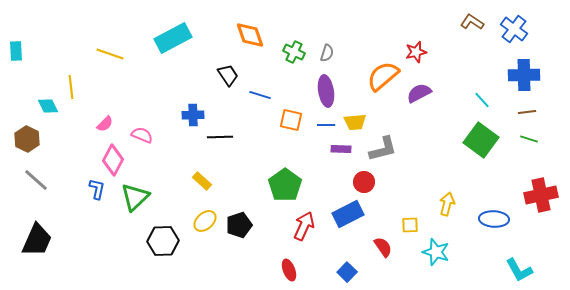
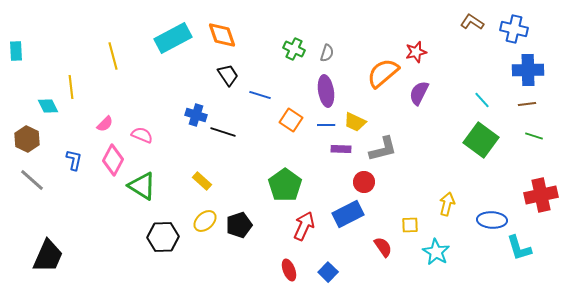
blue cross at (514, 29): rotated 24 degrees counterclockwise
orange diamond at (250, 35): moved 28 px left
green cross at (294, 52): moved 3 px up
yellow line at (110, 54): moved 3 px right, 2 px down; rotated 56 degrees clockwise
blue cross at (524, 75): moved 4 px right, 5 px up
orange semicircle at (383, 76): moved 3 px up
purple semicircle at (419, 93): rotated 35 degrees counterclockwise
brown line at (527, 112): moved 8 px up
blue cross at (193, 115): moved 3 px right; rotated 20 degrees clockwise
orange square at (291, 120): rotated 20 degrees clockwise
yellow trapezoid at (355, 122): rotated 30 degrees clockwise
black line at (220, 137): moved 3 px right, 5 px up; rotated 20 degrees clockwise
green line at (529, 139): moved 5 px right, 3 px up
gray line at (36, 180): moved 4 px left
blue L-shape at (97, 189): moved 23 px left, 29 px up
green triangle at (135, 197): moved 7 px right, 11 px up; rotated 44 degrees counterclockwise
blue ellipse at (494, 219): moved 2 px left, 1 px down
black trapezoid at (37, 240): moved 11 px right, 16 px down
black hexagon at (163, 241): moved 4 px up
cyan star at (436, 252): rotated 12 degrees clockwise
cyan L-shape at (519, 270): moved 22 px up; rotated 12 degrees clockwise
blue square at (347, 272): moved 19 px left
